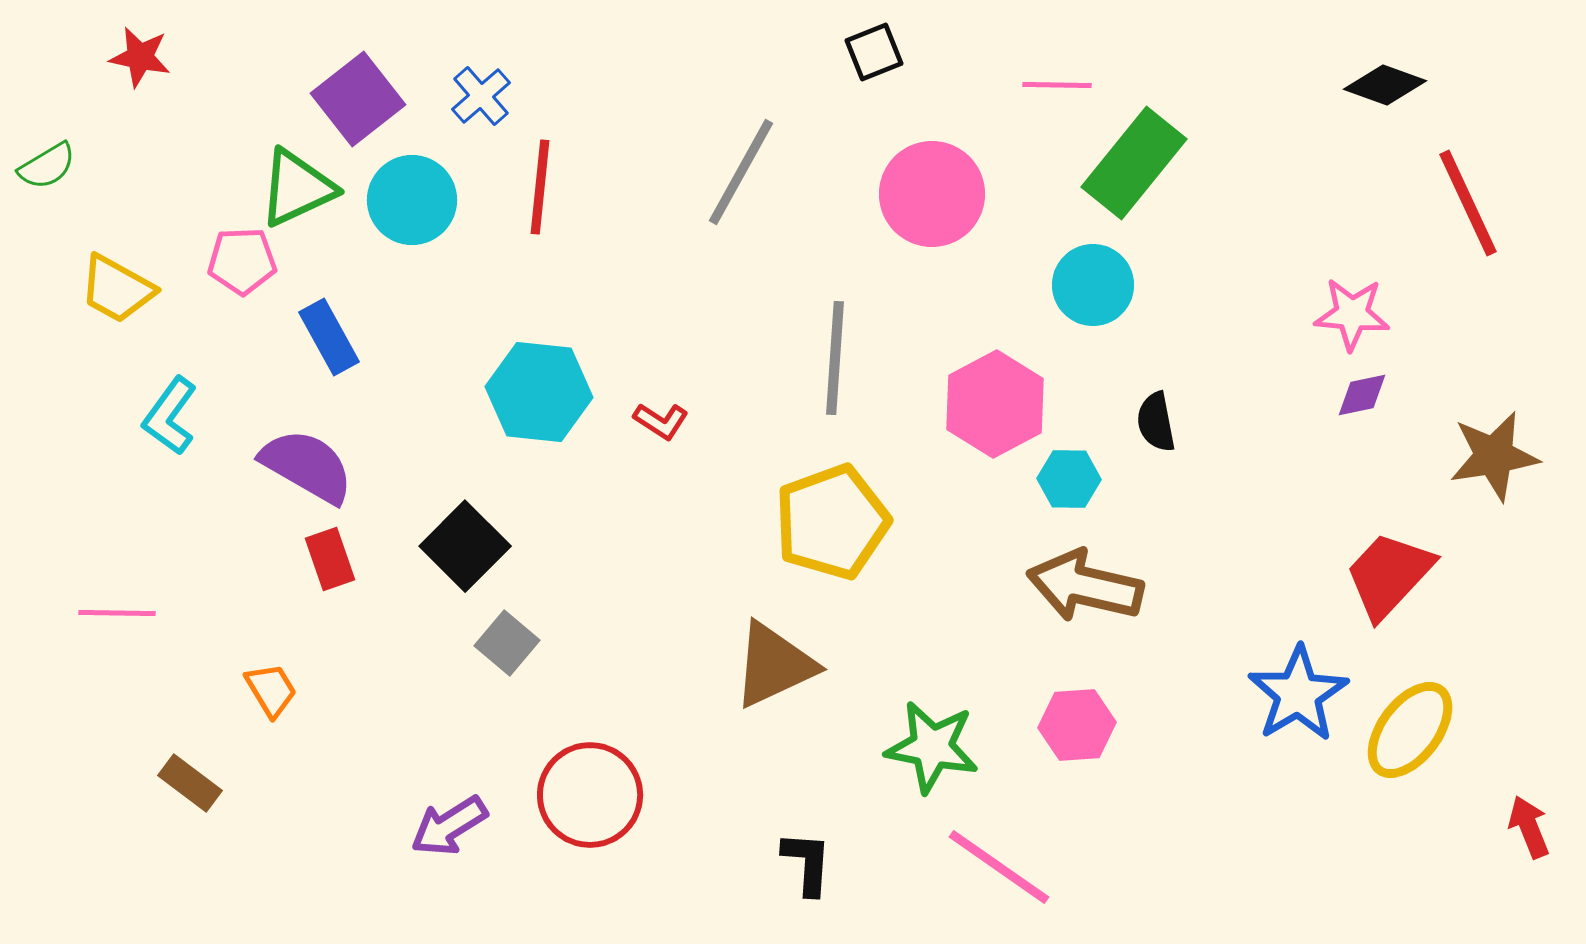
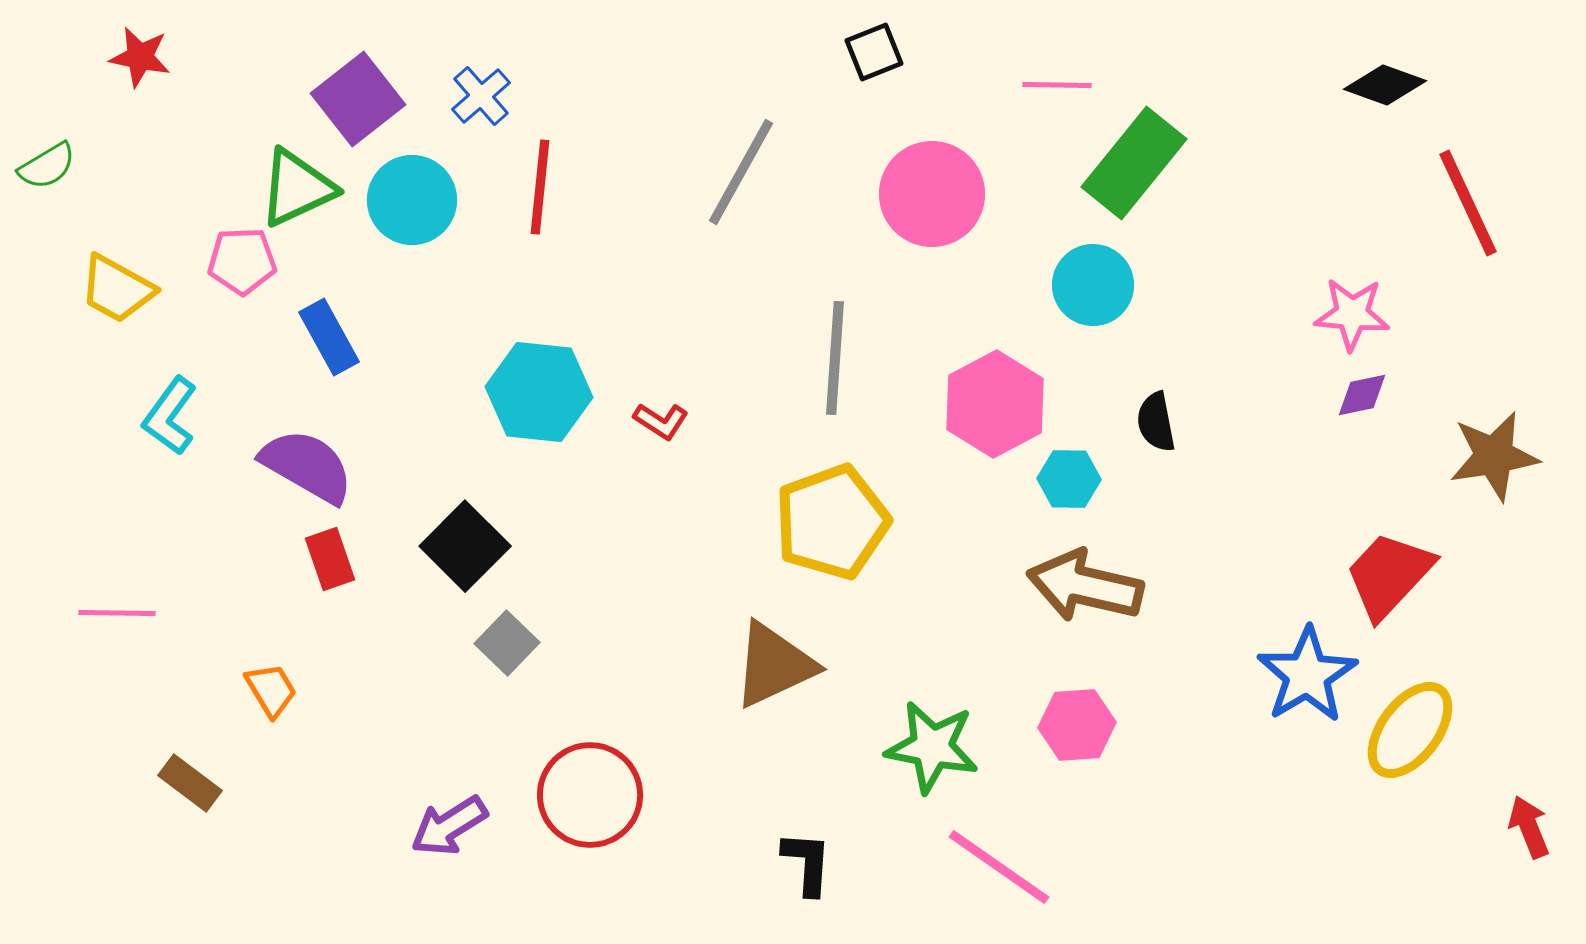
gray square at (507, 643): rotated 4 degrees clockwise
blue star at (1298, 694): moved 9 px right, 19 px up
